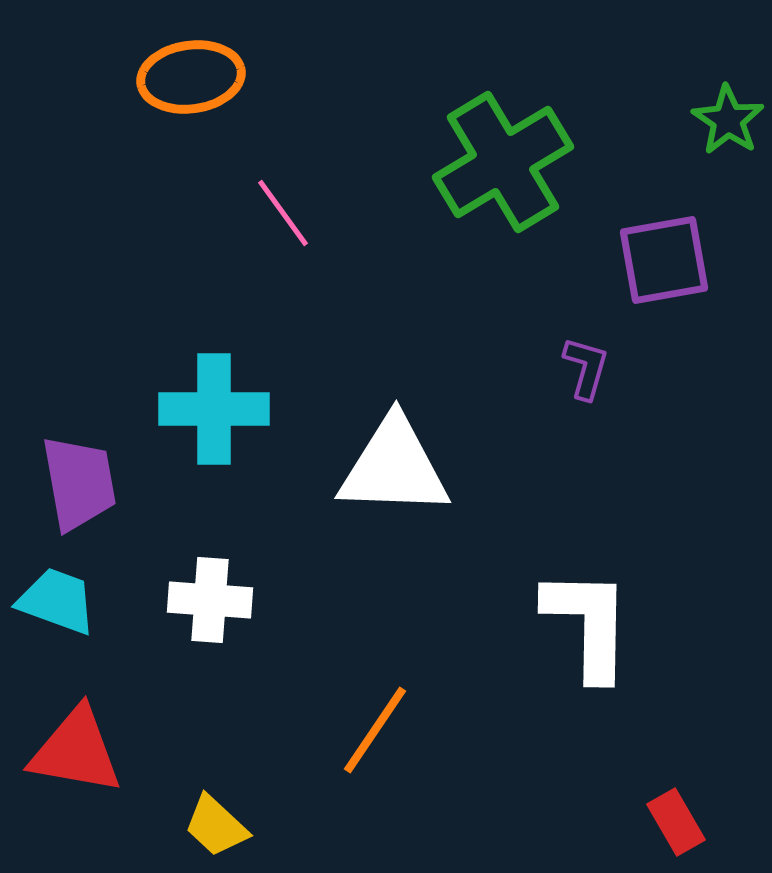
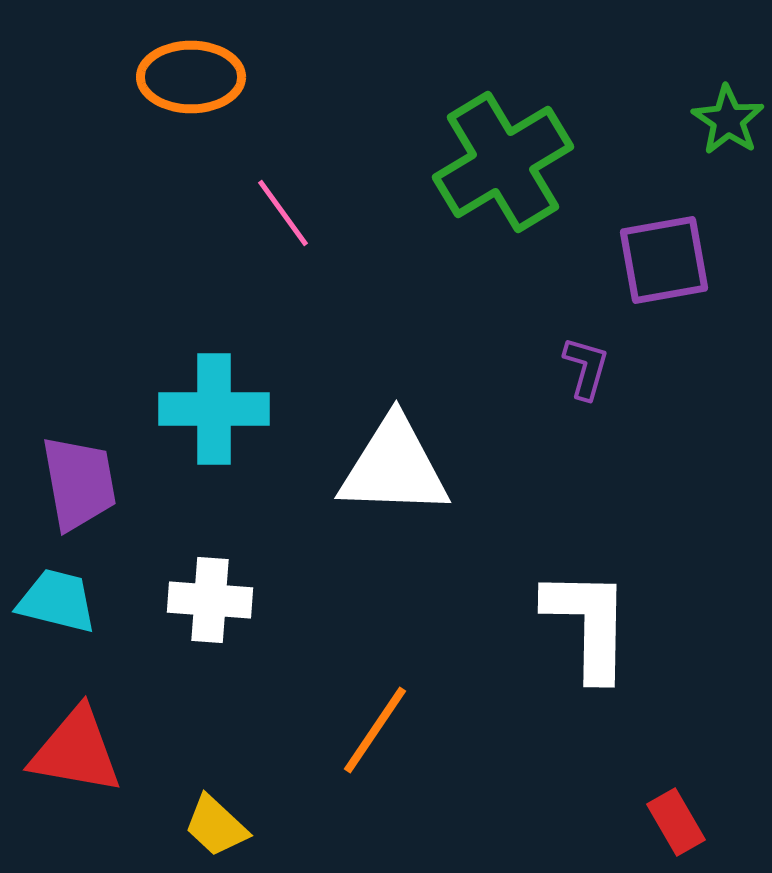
orange ellipse: rotated 8 degrees clockwise
cyan trapezoid: rotated 6 degrees counterclockwise
